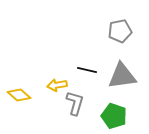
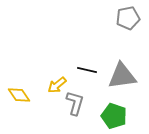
gray pentagon: moved 8 px right, 13 px up
yellow arrow: rotated 30 degrees counterclockwise
yellow diamond: rotated 15 degrees clockwise
